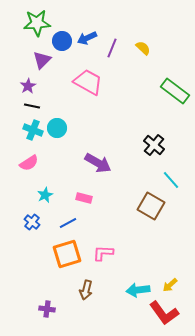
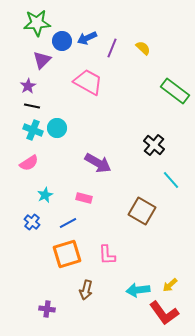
brown square: moved 9 px left, 5 px down
pink L-shape: moved 4 px right, 2 px down; rotated 95 degrees counterclockwise
